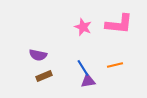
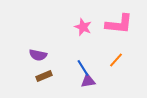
orange line: moved 1 px right, 5 px up; rotated 35 degrees counterclockwise
